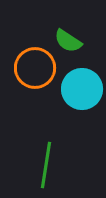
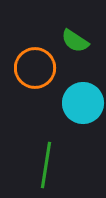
green semicircle: moved 7 px right
cyan circle: moved 1 px right, 14 px down
